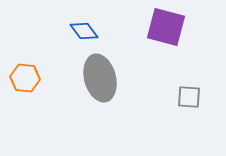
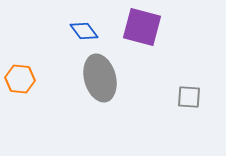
purple square: moved 24 px left
orange hexagon: moved 5 px left, 1 px down
